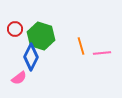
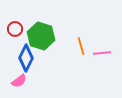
blue diamond: moved 5 px left, 1 px down
pink semicircle: moved 3 px down
